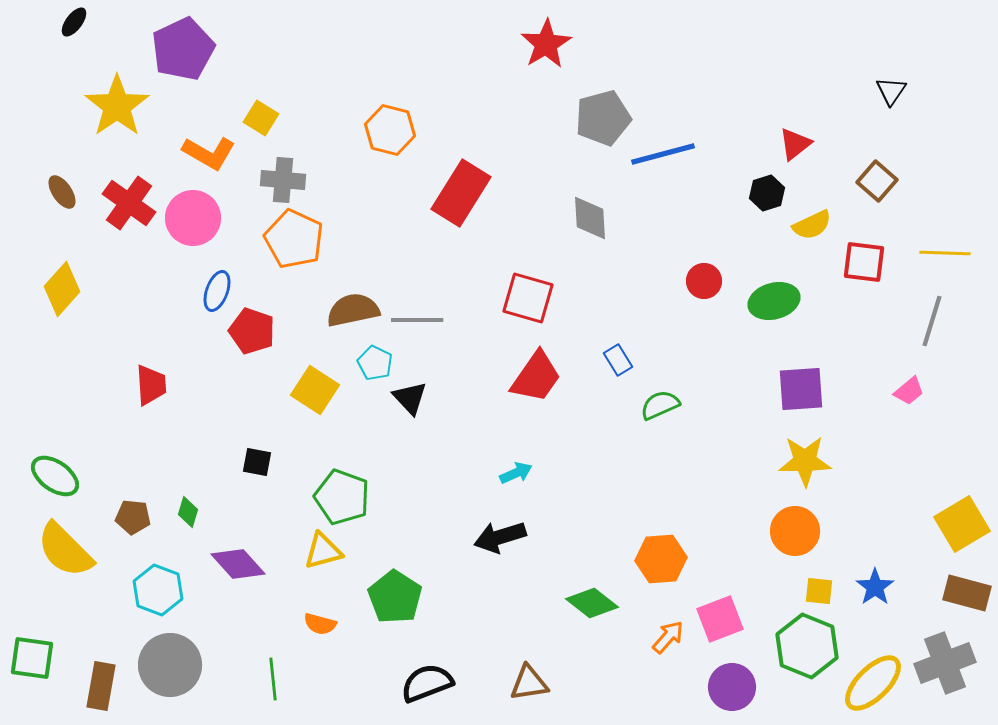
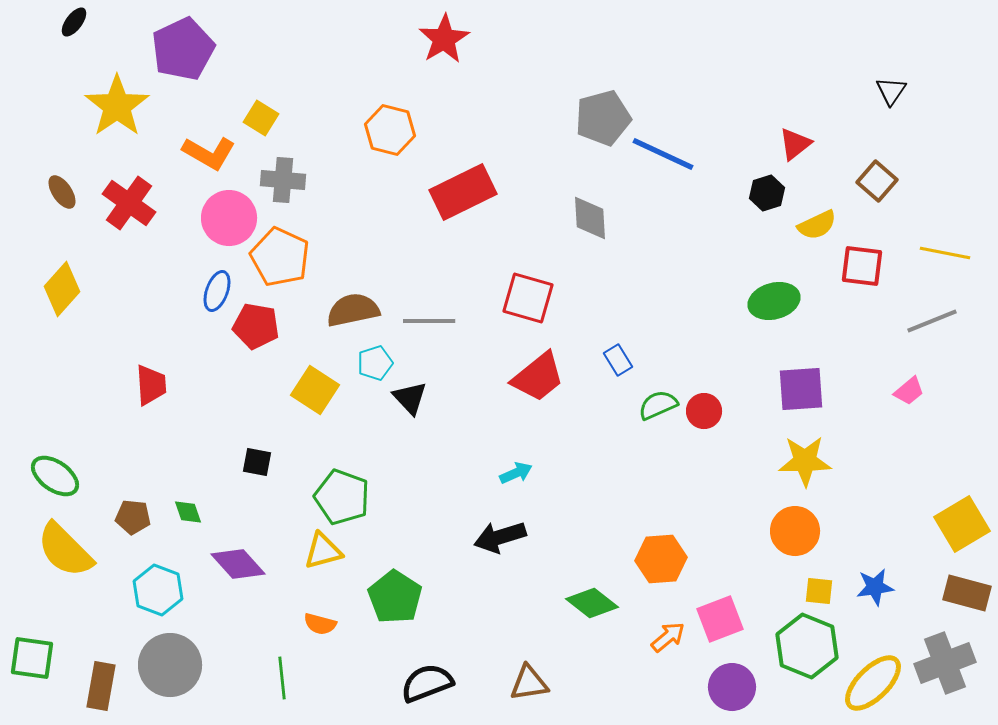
red star at (546, 44): moved 102 px left, 5 px up
blue line at (663, 154): rotated 40 degrees clockwise
red rectangle at (461, 193): moved 2 px right, 1 px up; rotated 32 degrees clockwise
pink circle at (193, 218): moved 36 px right
yellow semicircle at (812, 225): moved 5 px right
orange pentagon at (294, 239): moved 14 px left, 18 px down
yellow line at (945, 253): rotated 9 degrees clockwise
red square at (864, 262): moved 2 px left, 4 px down
red circle at (704, 281): moved 130 px down
gray line at (417, 320): moved 12 px right, 1 px down
gray line at (932, 321): rotated 51 degrees clockwise
red pentagon at (252, 331): moved 4 px right, 5 px up; rotated 9 degrees counterclockwise
cyan pentagon at (375, 363): rotated 28 degrees clockwise
red trapezoid at (536, 377): moved 2 px right; rotated 16 degrees clockwise
green semicircle at (660, 405): moved 2 px left
green diamond at (188, 512): rotated 36 degrees counterclockwise
blue star at (875, 587): rotated 27 degrees clockwise
orange arrow at (668, 637): rotated 9 degrees clockwise
green line at (273, 679): moved 9 px right, 1 px up
